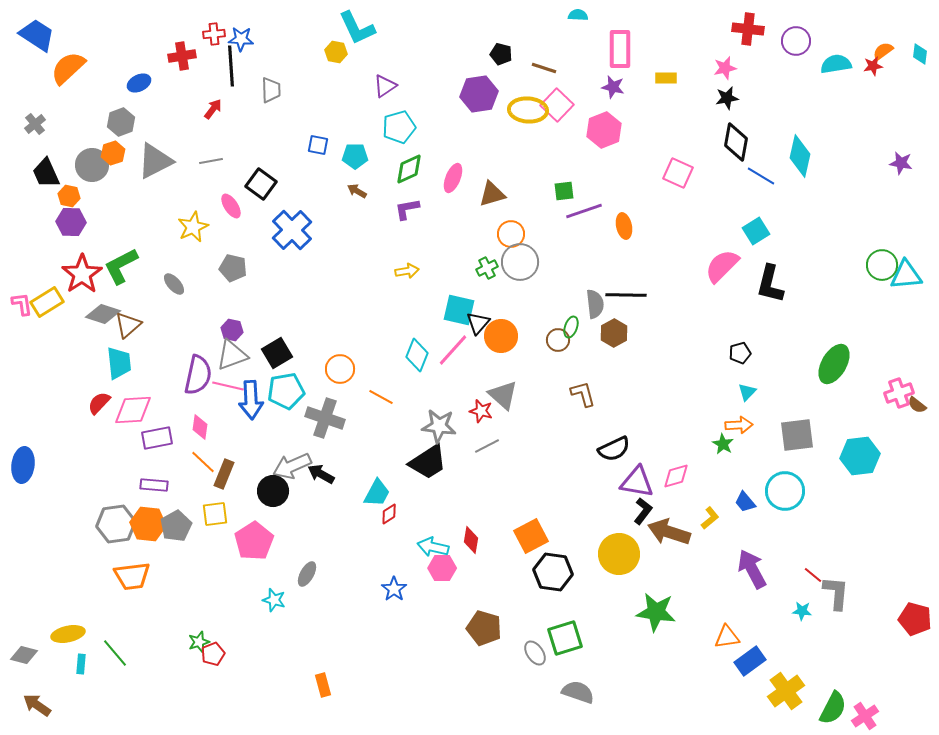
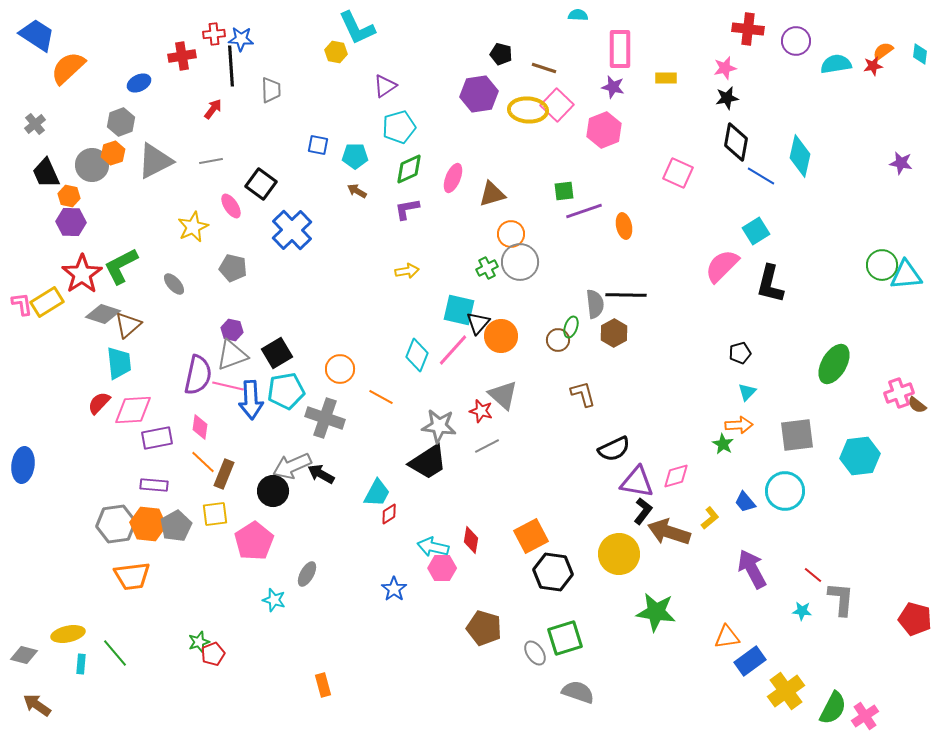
gray L-shape at (836, 593): moved 5 px right, 6 px down
